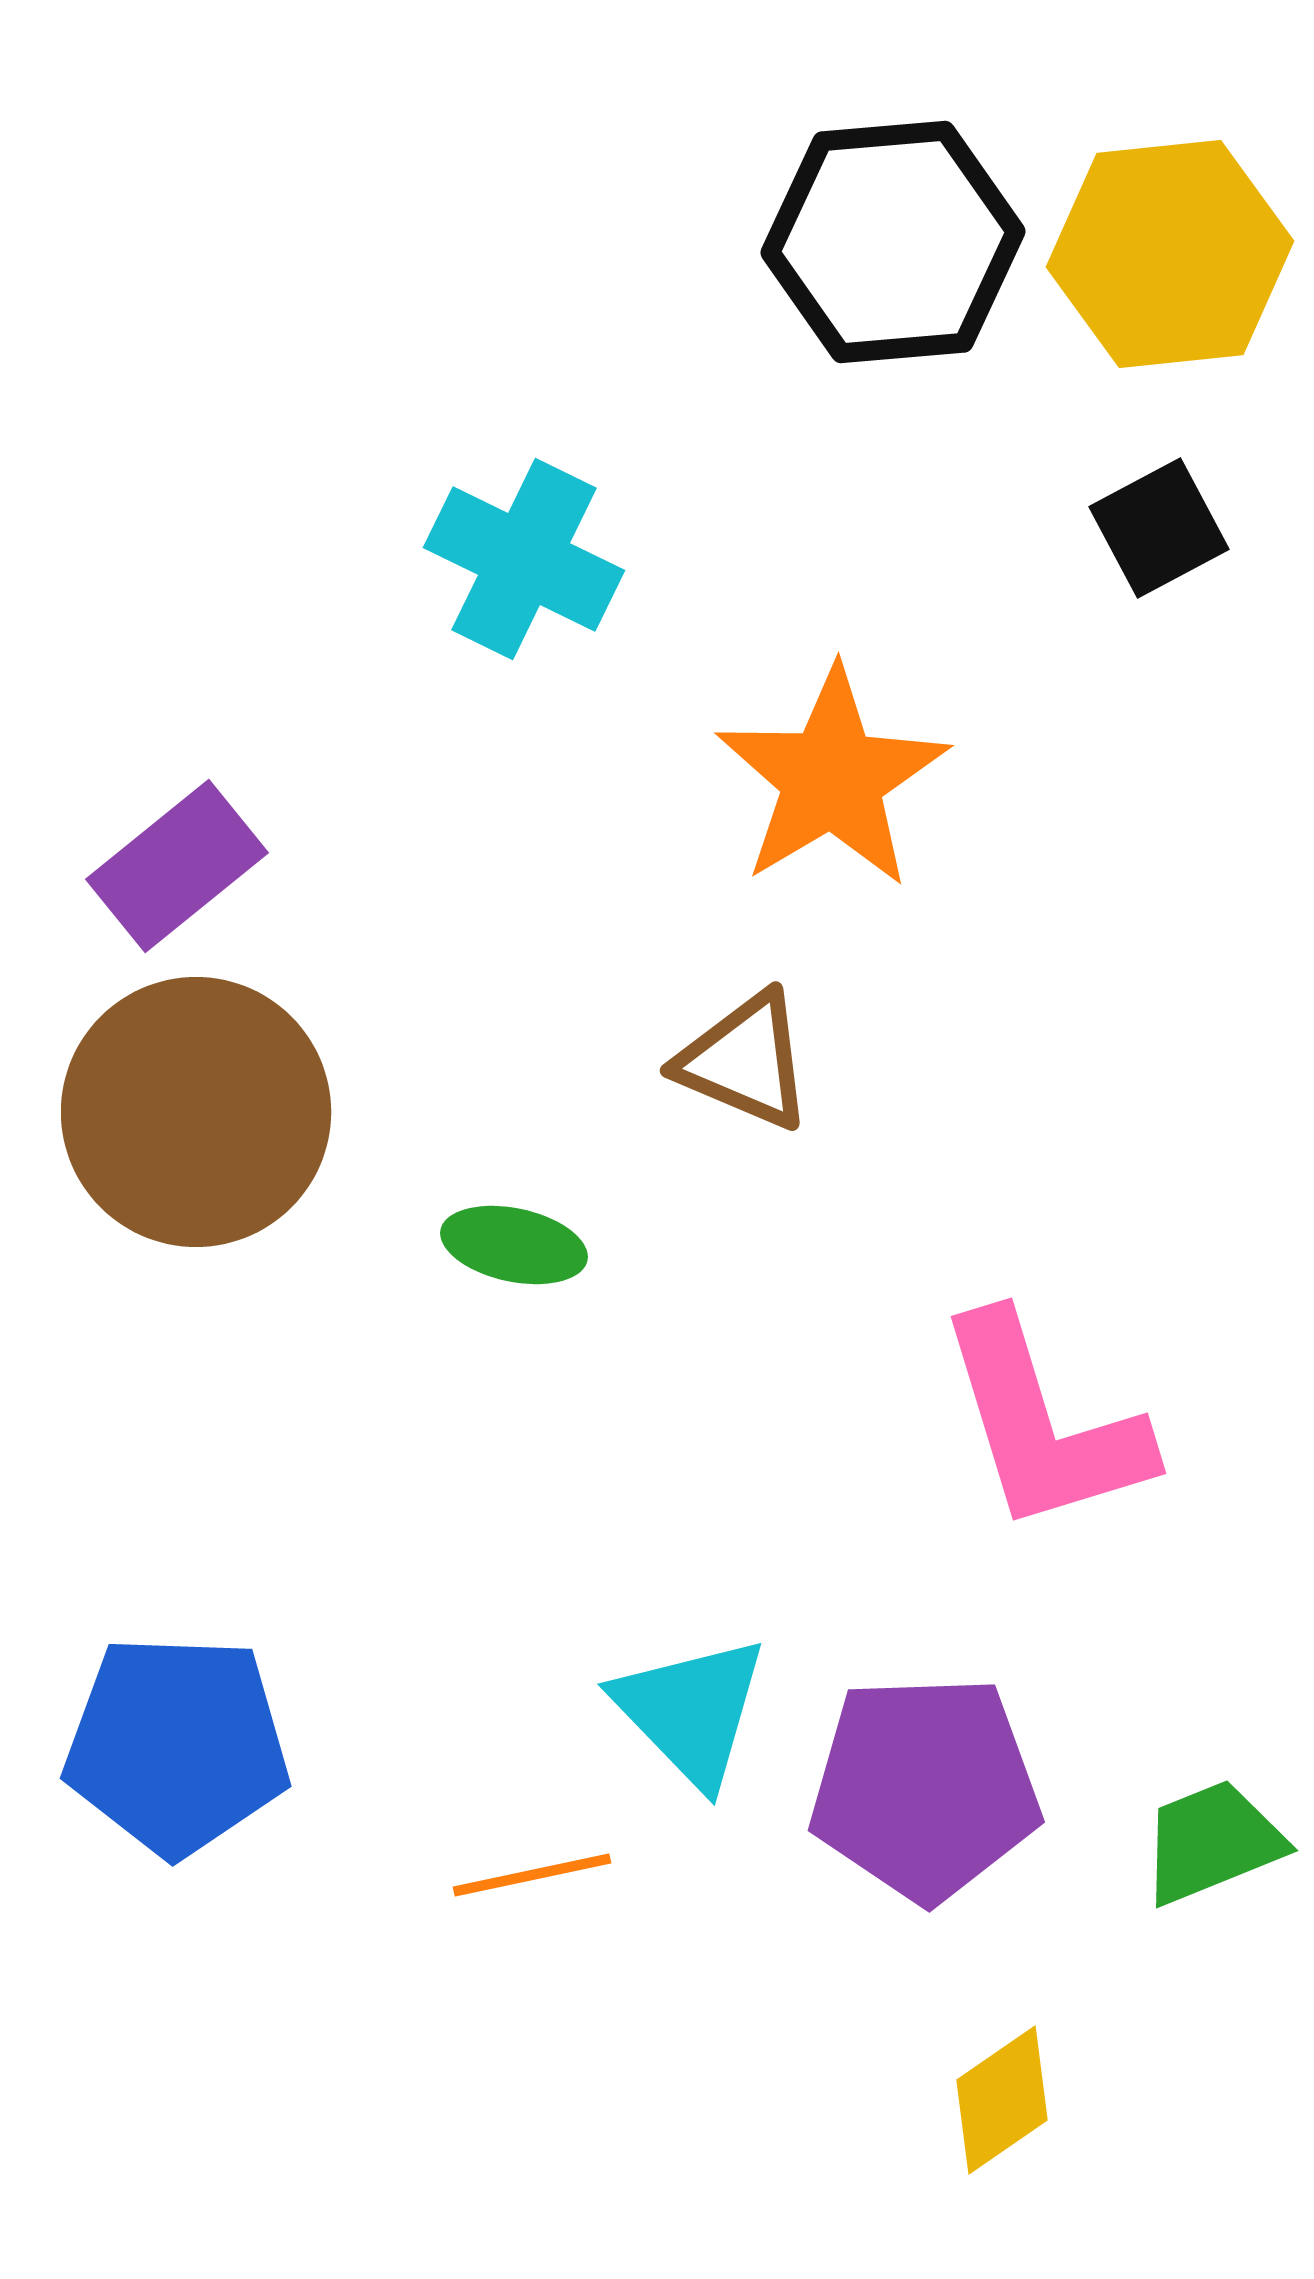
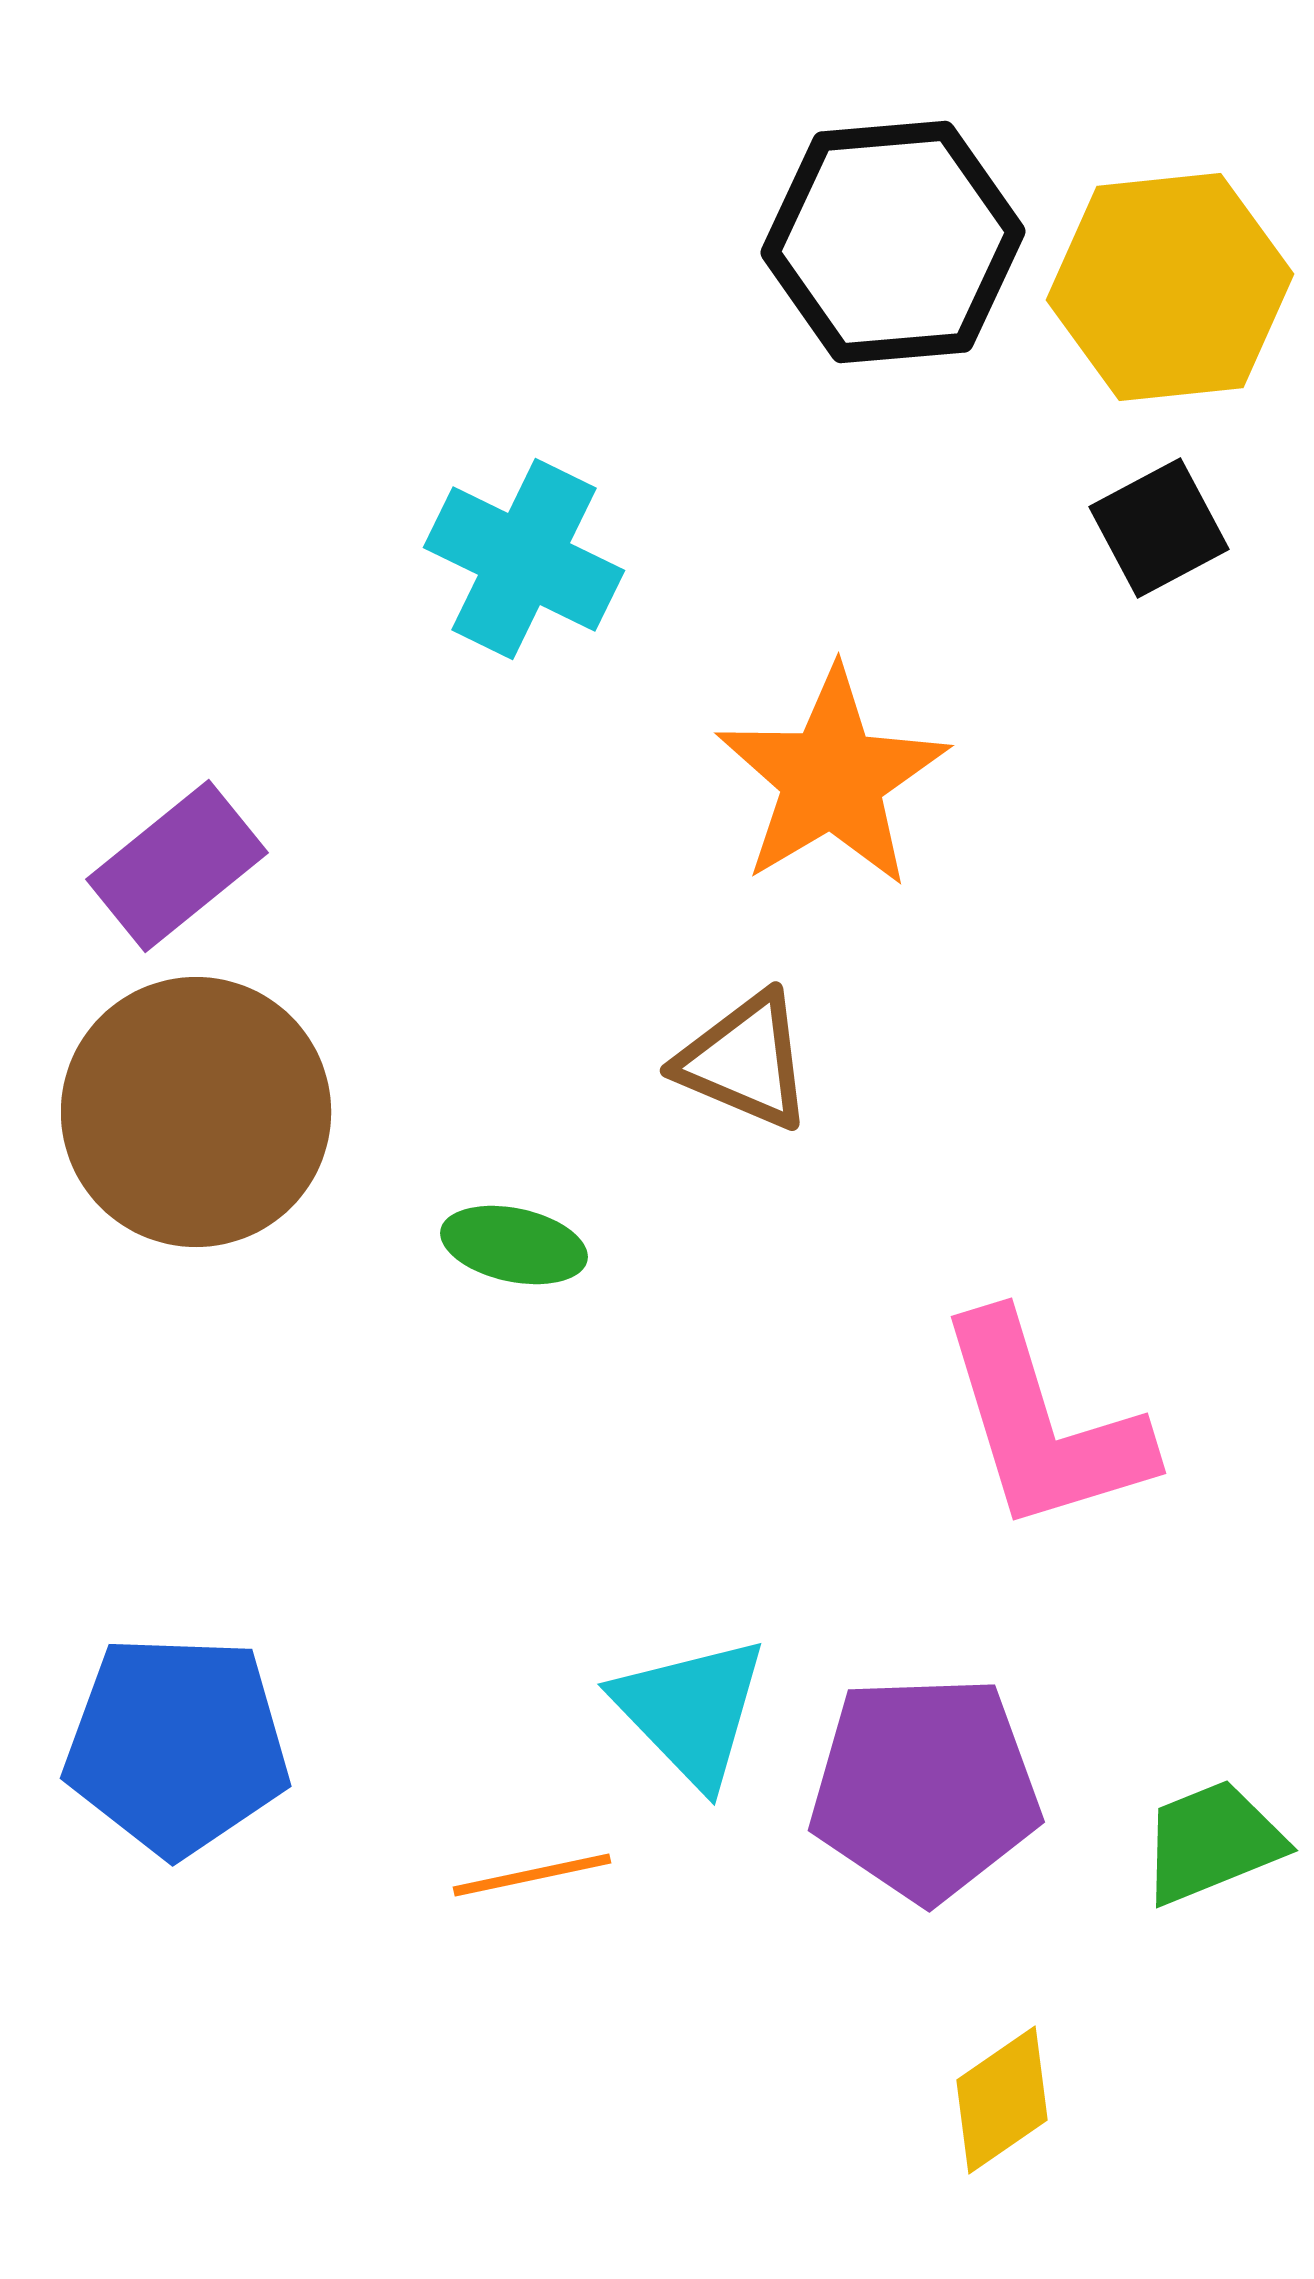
yellow hexagon: moved 33 px down
